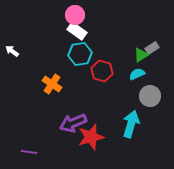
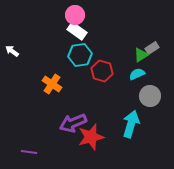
cyan hexagon: moved 1 px down
